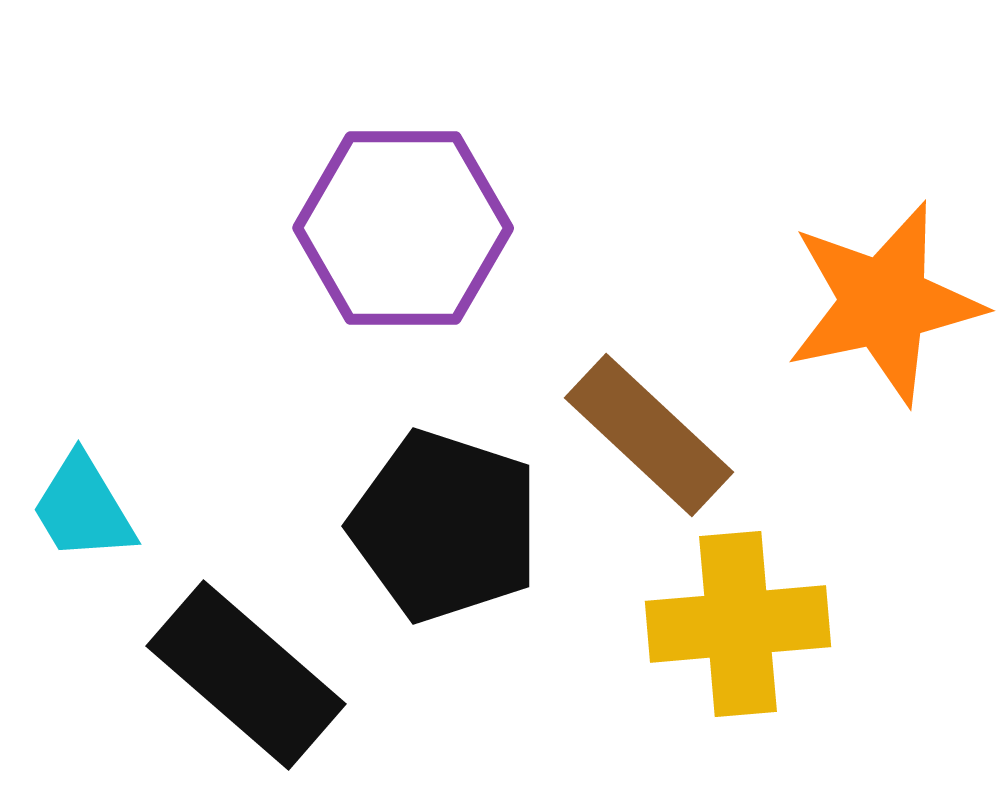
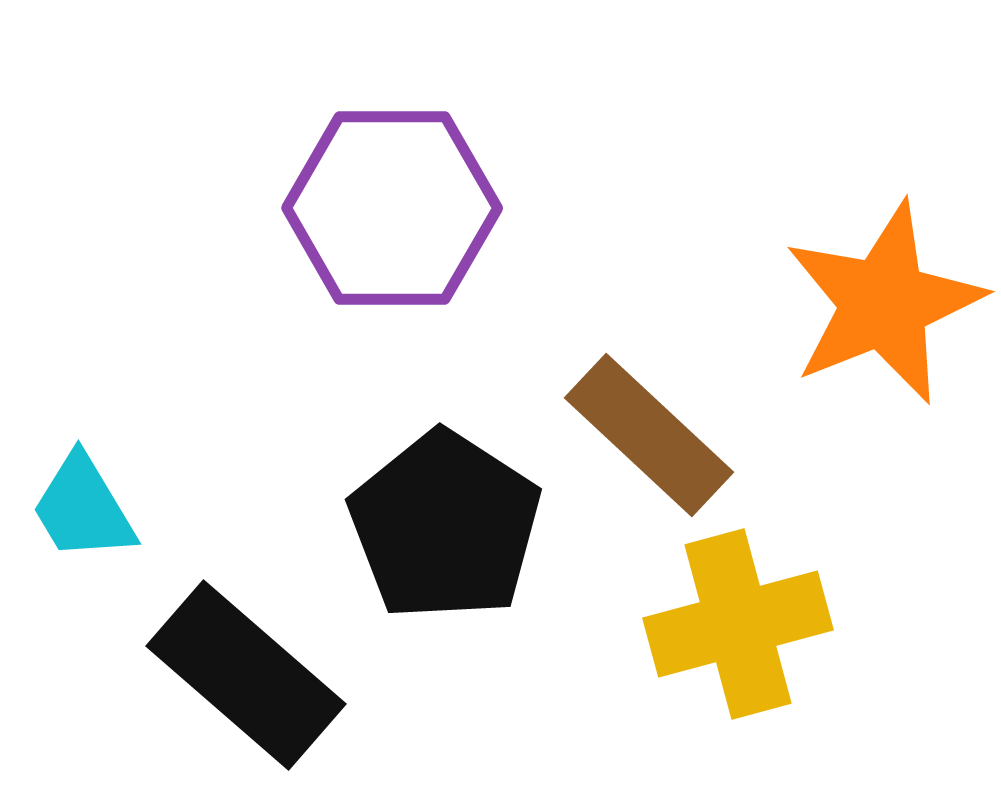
purple hexagon: moved 11 px left, 20 px up
orange star: rotated 10 degrees counterclockwise
black pentagon: rotated 15 degrees clockwise
yellow cross: rotated 10 degrees counterclockwise
